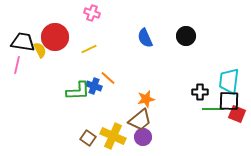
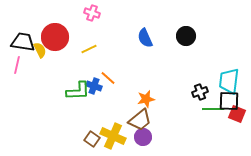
black cross: rotated 21 degrees counterclockwise
brown square: moved 4 px right, 1 px down
